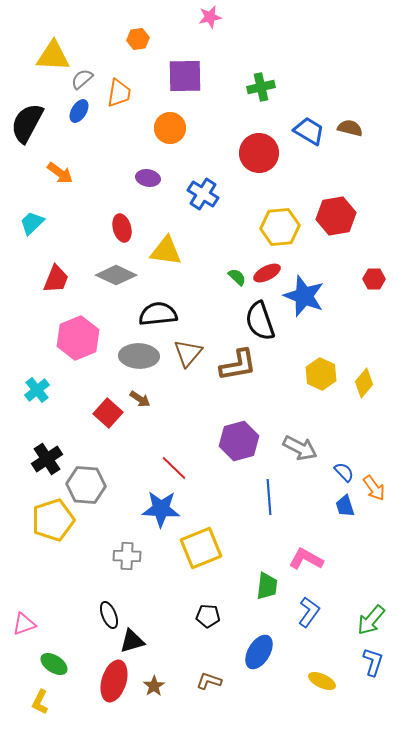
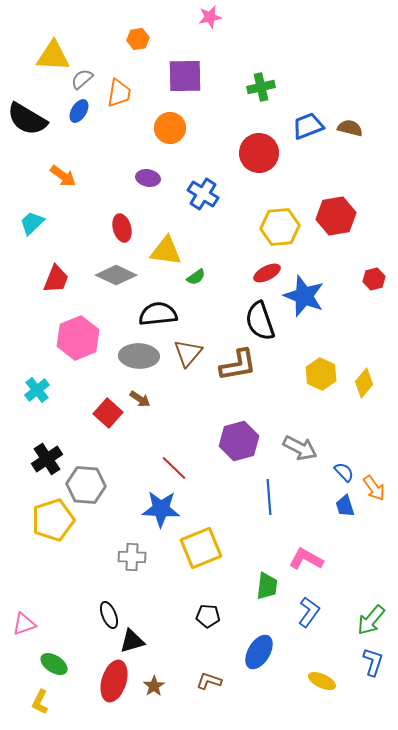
black semicircle at (27, 123): moved 4 px up; rotated 87 degrees counterclockwise
blue trapezoid at (309, 131): moved 1 px left, 5 px up; rotated 52 degrees counterclockwise
orange arrow at (60, 173): moved 3 px right, 3 px down
green semicircle at (237, 277): moved 41 px left; rotated 102 degrees clockwise
red hexagon at (374, 279): rotated 15 degrees counterclockwise
gray cross at (127, 556): moved 5 px right, 1 px down
